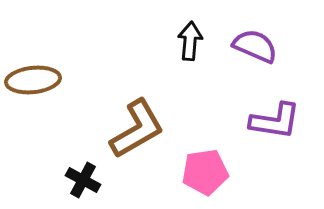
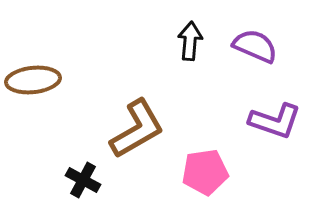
purple L-shape: rotated 10 degrees clockwise
